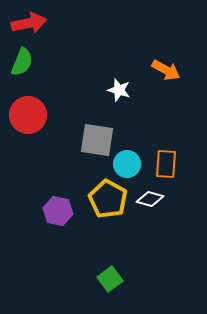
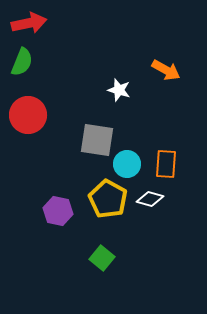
green square: moved 8 px left, 21 px up; rotated 15 degrees counterclockwise
